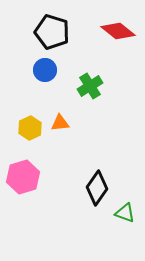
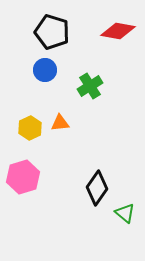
red diamond: rotated 28 degrees counterclockwise
green triangle: rotated 20 degrees clockwise
